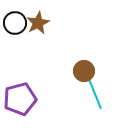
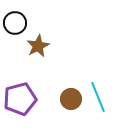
brown star: moved 23 px down
brown circle: moved 13 px left, 28 px down
cyan line: moved 3 px right, 3 px down
